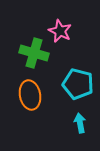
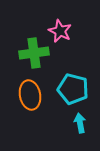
green cross: rotated 24 degrees counterclockwise
cyan pentagon: moved 5 px left, 5 px down
